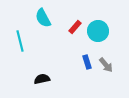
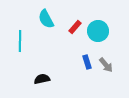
cyan semicircle: moved 3 px right, 1 px down
cyan line: rotated 15 degrees clockwise
